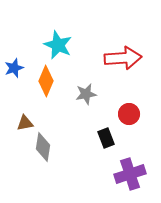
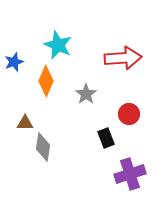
blue star: moved 6 px up
gray star: rotated 25 degrees counterclockwise
brown triangle: rotated 12 degrees clockwise
